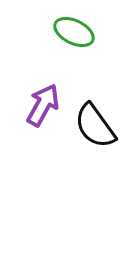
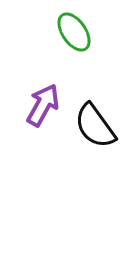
green ellipse: rotated 30 degrees clockwise
